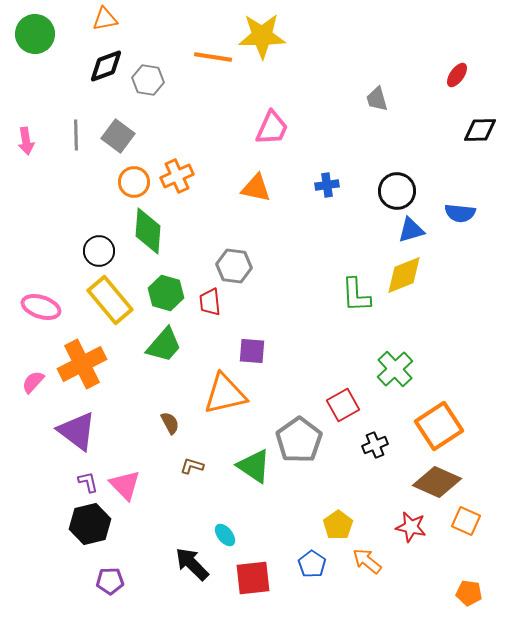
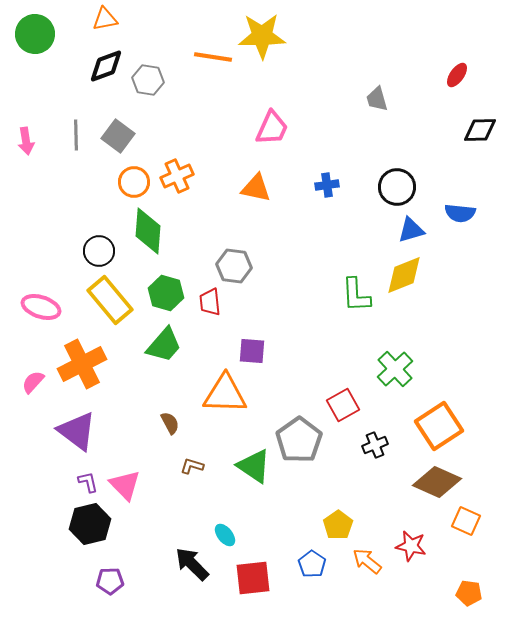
black circle at (397, 191): moved 4 px up
orange triangle at (225, 394): rotated 15 degrees clockwise
red star at (411, 527): moved 19 px down
